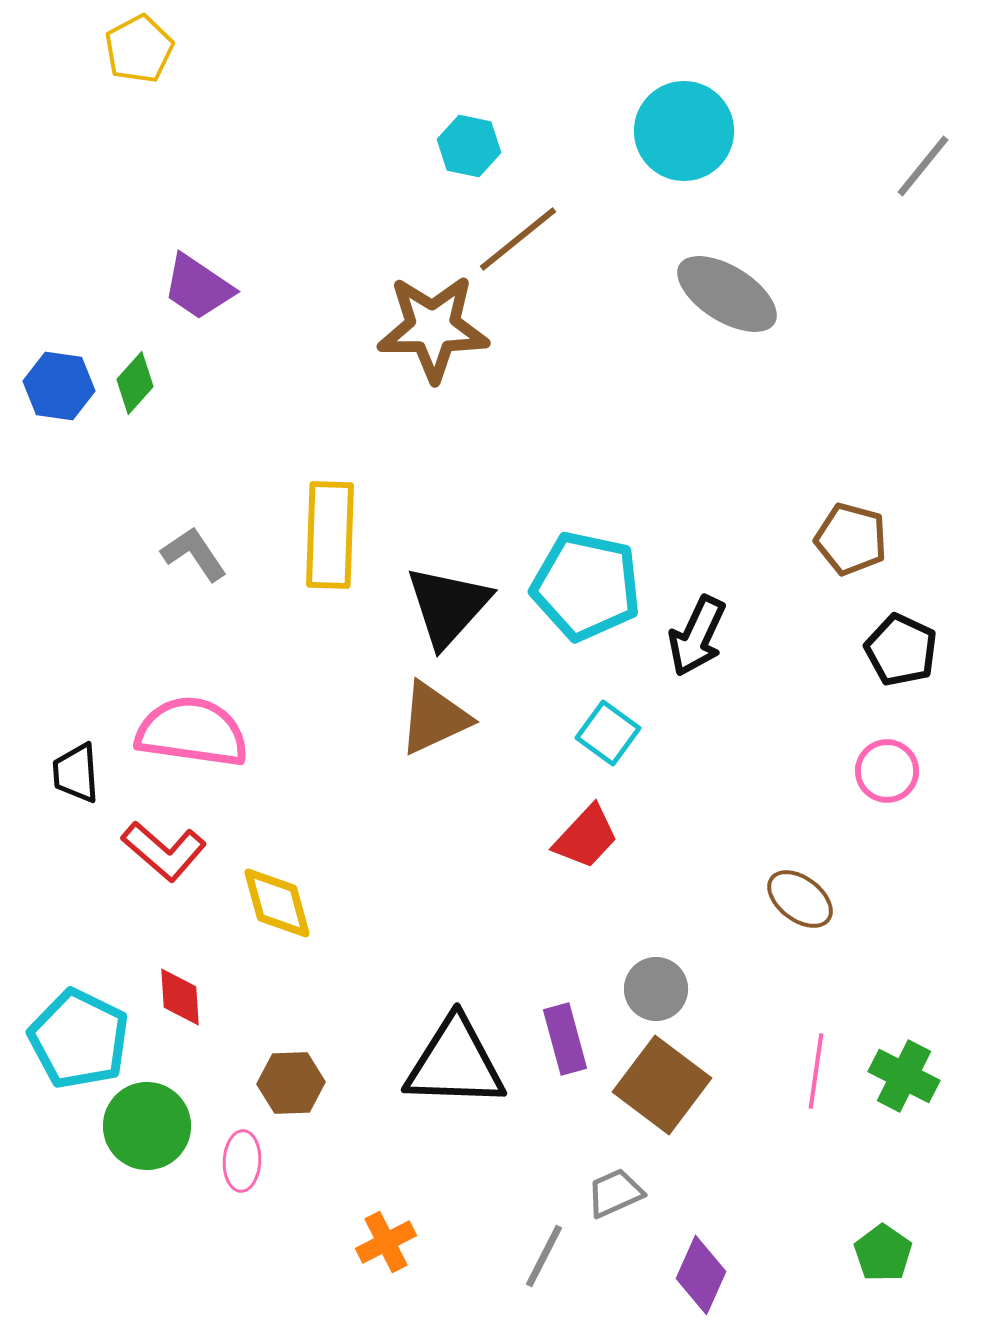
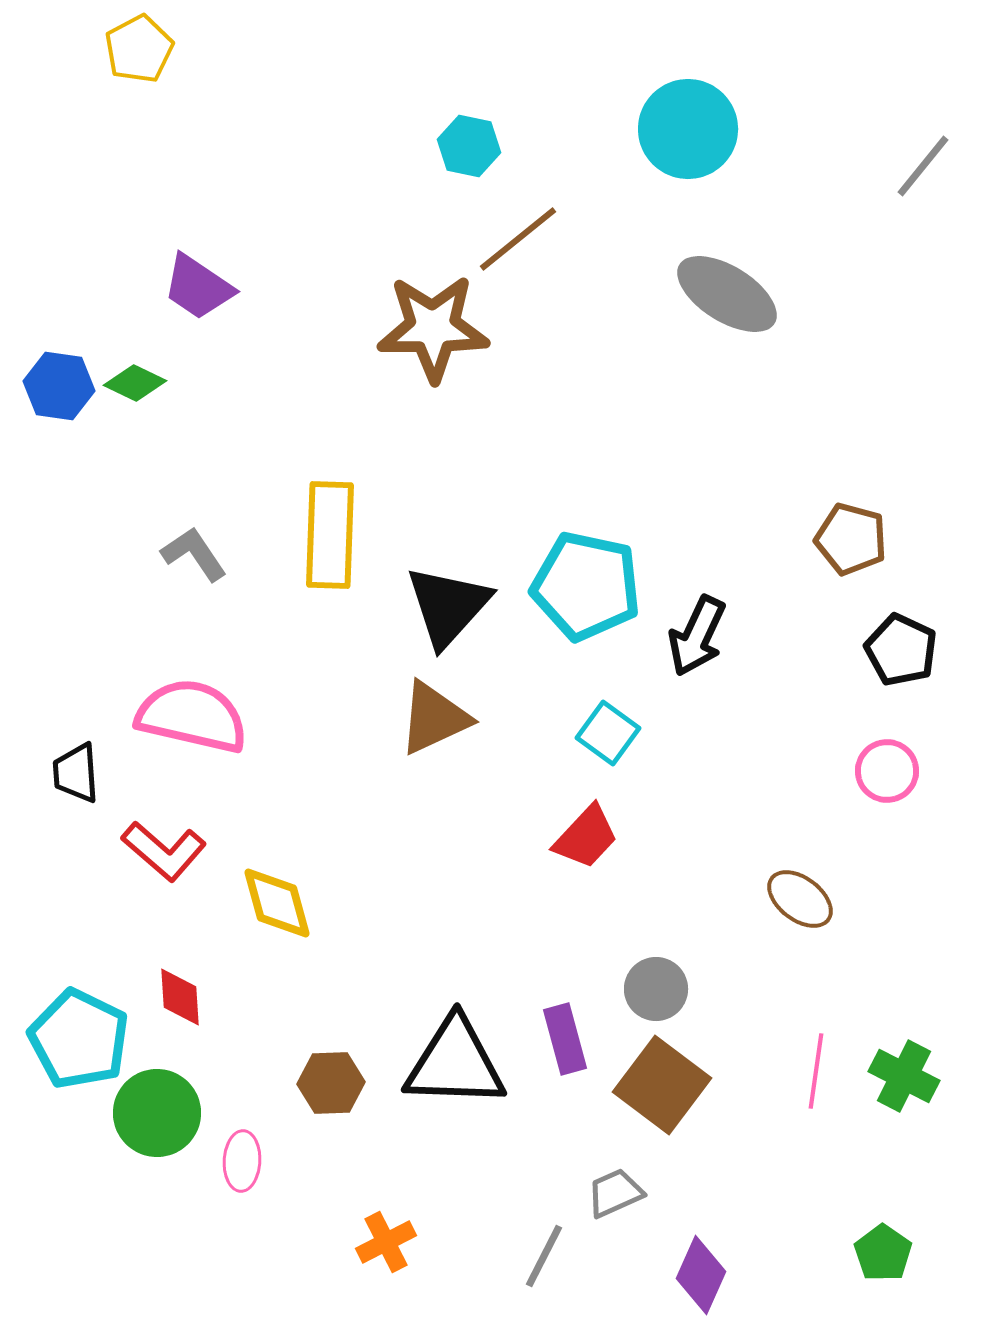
cyan circle at (684, 131): moved 4 px right, 2 px up
green diamond at (135, 383): rotated 74 degrees clockwise
pink semicircle at (192, 732): moved 16 px up; rotated 5 degrees clockwise
brown hexagon at (291, 1083): moved 40 px right
green circle at (147, 1126): moved 10 px right, 13 px up
